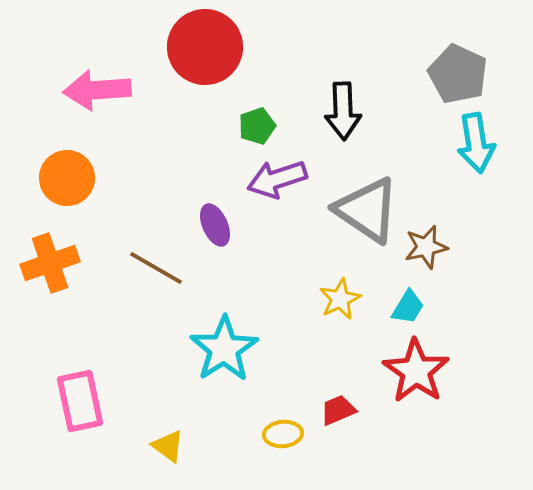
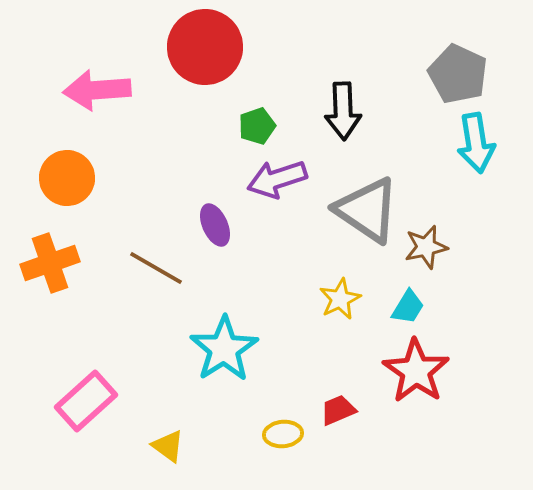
pink rectangle: moved 6 px right; rotated 60 degrees clockwise
